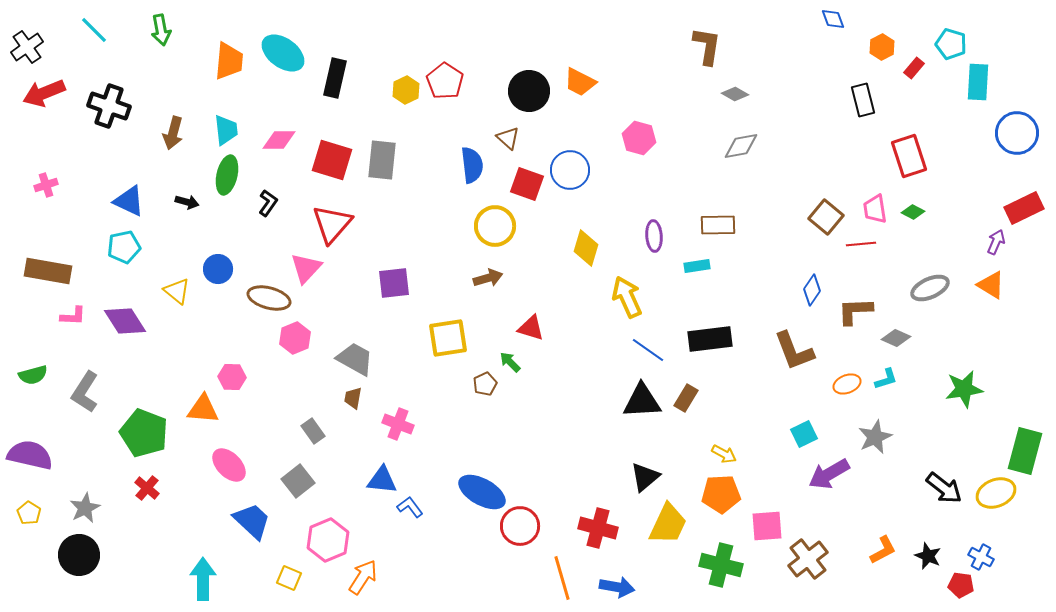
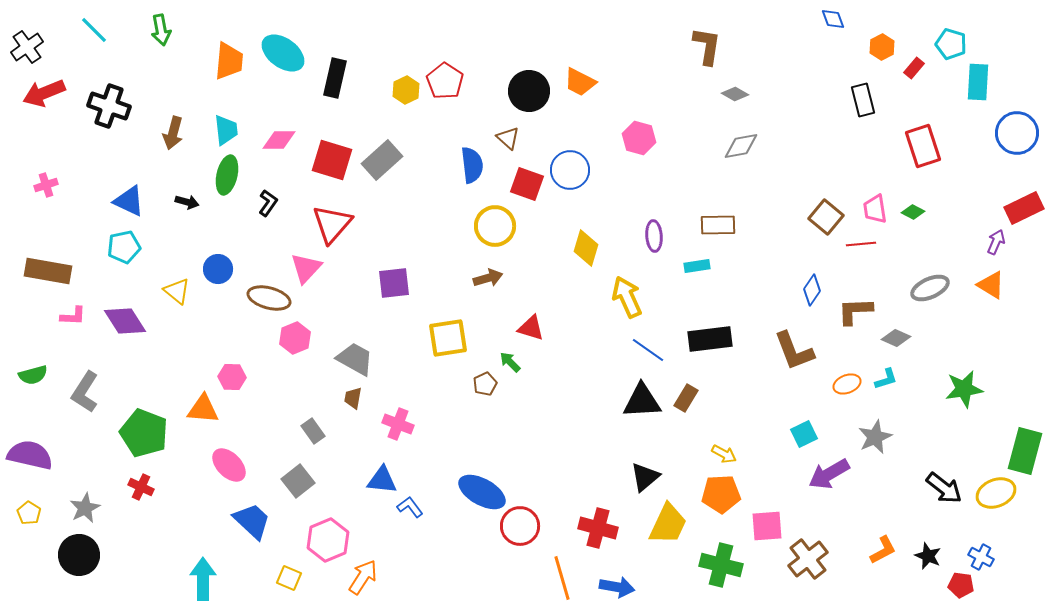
red rectangle at (909, 156): moved 14 px right, 10 px up
gray rectangle at (382, 160): rotated 42 degrees clockwise
red cross at (147, 488): moved 6 px left, 1 px up; rotated 15 degrees counterclockwise
